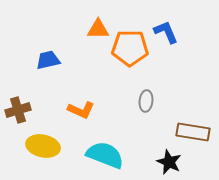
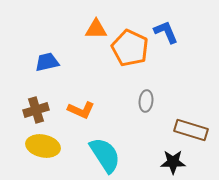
orange triangle: moved 2 px left
orange pentagon: rotated 24 degrees clockwise
blue trapezoid: moved 1 px left, 2 px down
brown cross: moved 18 px right
brown rectangle: moved 2 px left, 2 px up; rotated 8 degrees clockwise
cyan semicircle: rotated 36 degrees clockwise
black star: moved 4 px right; rotated 25 degrees counterclockwise
